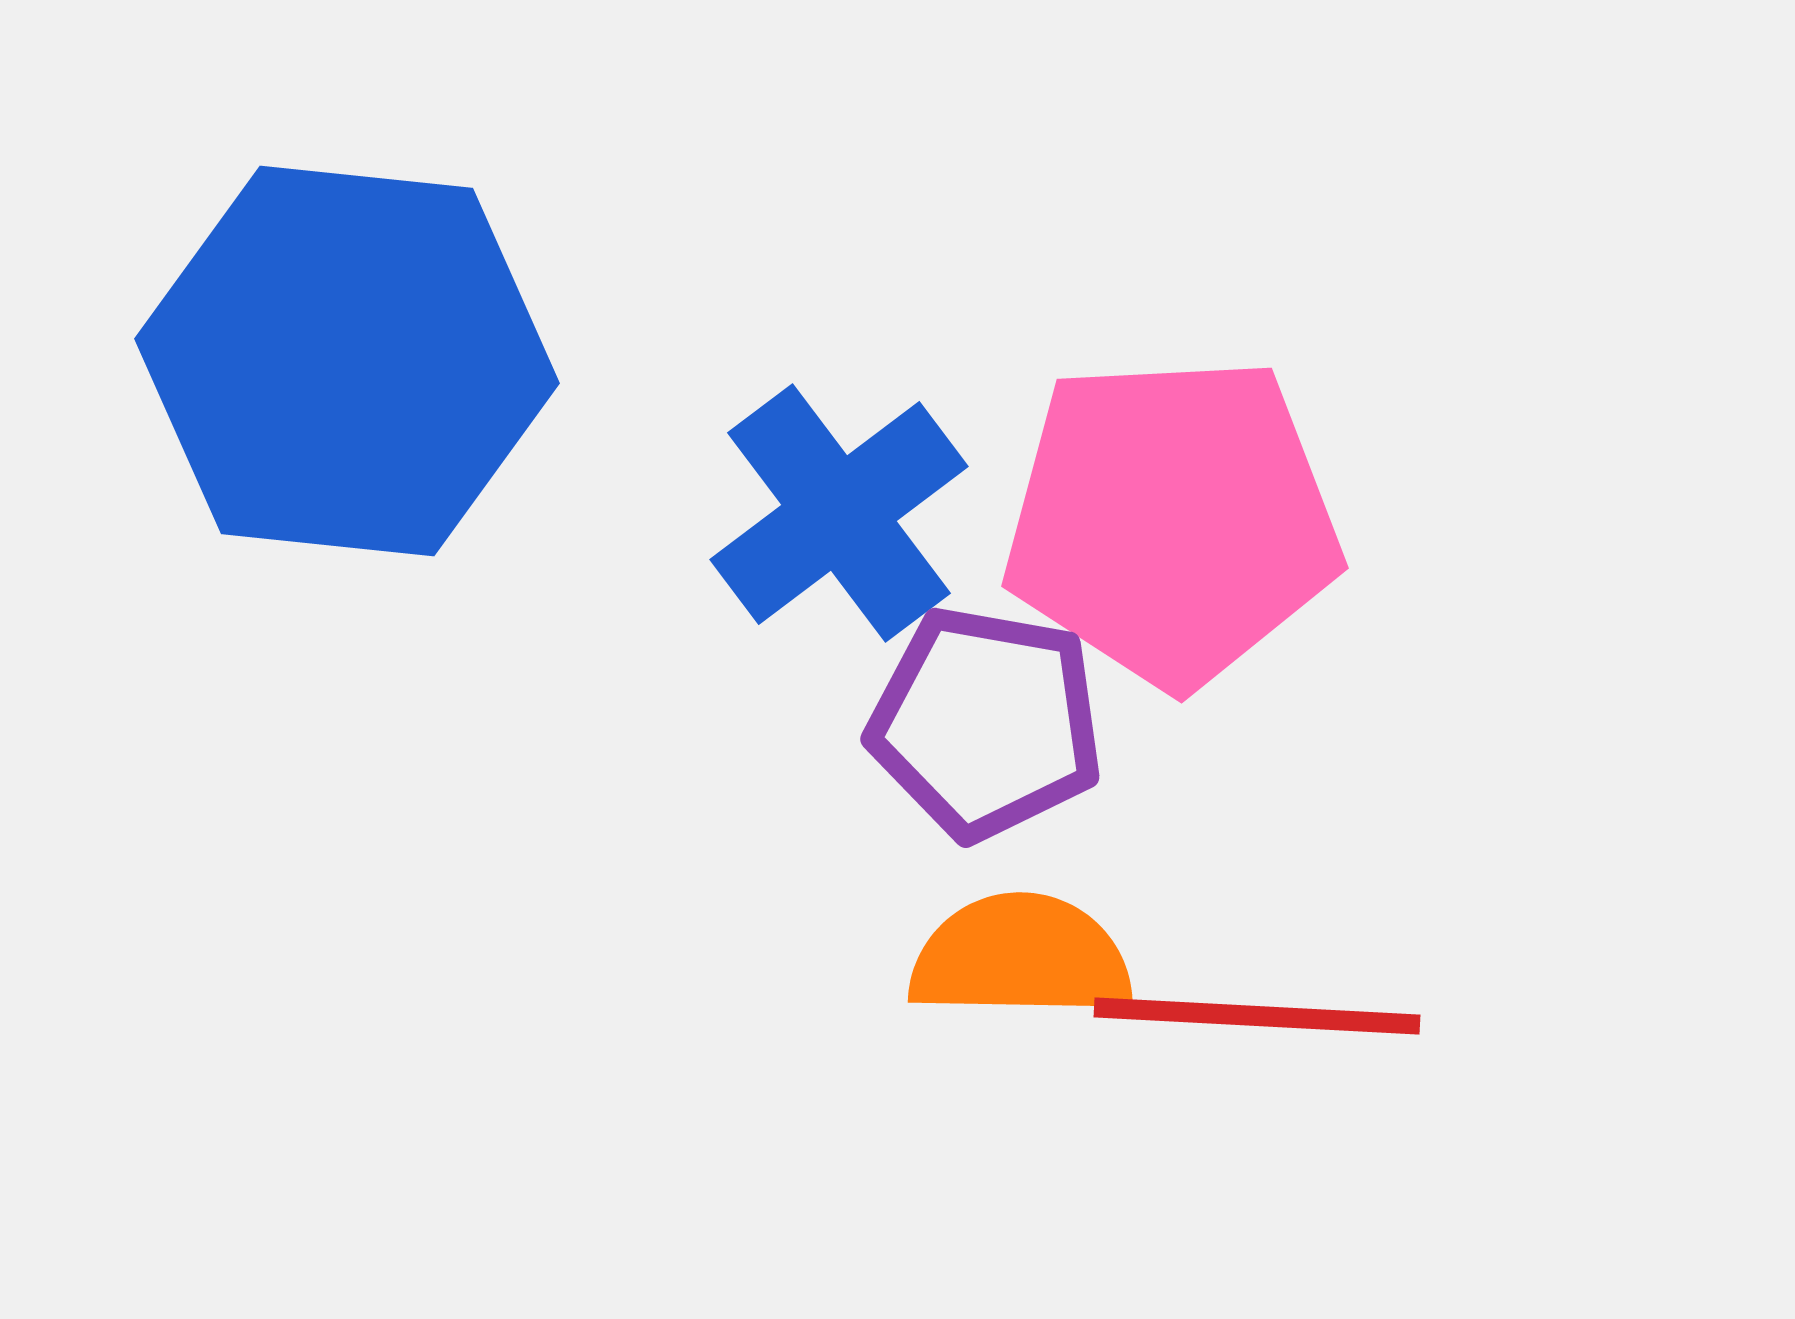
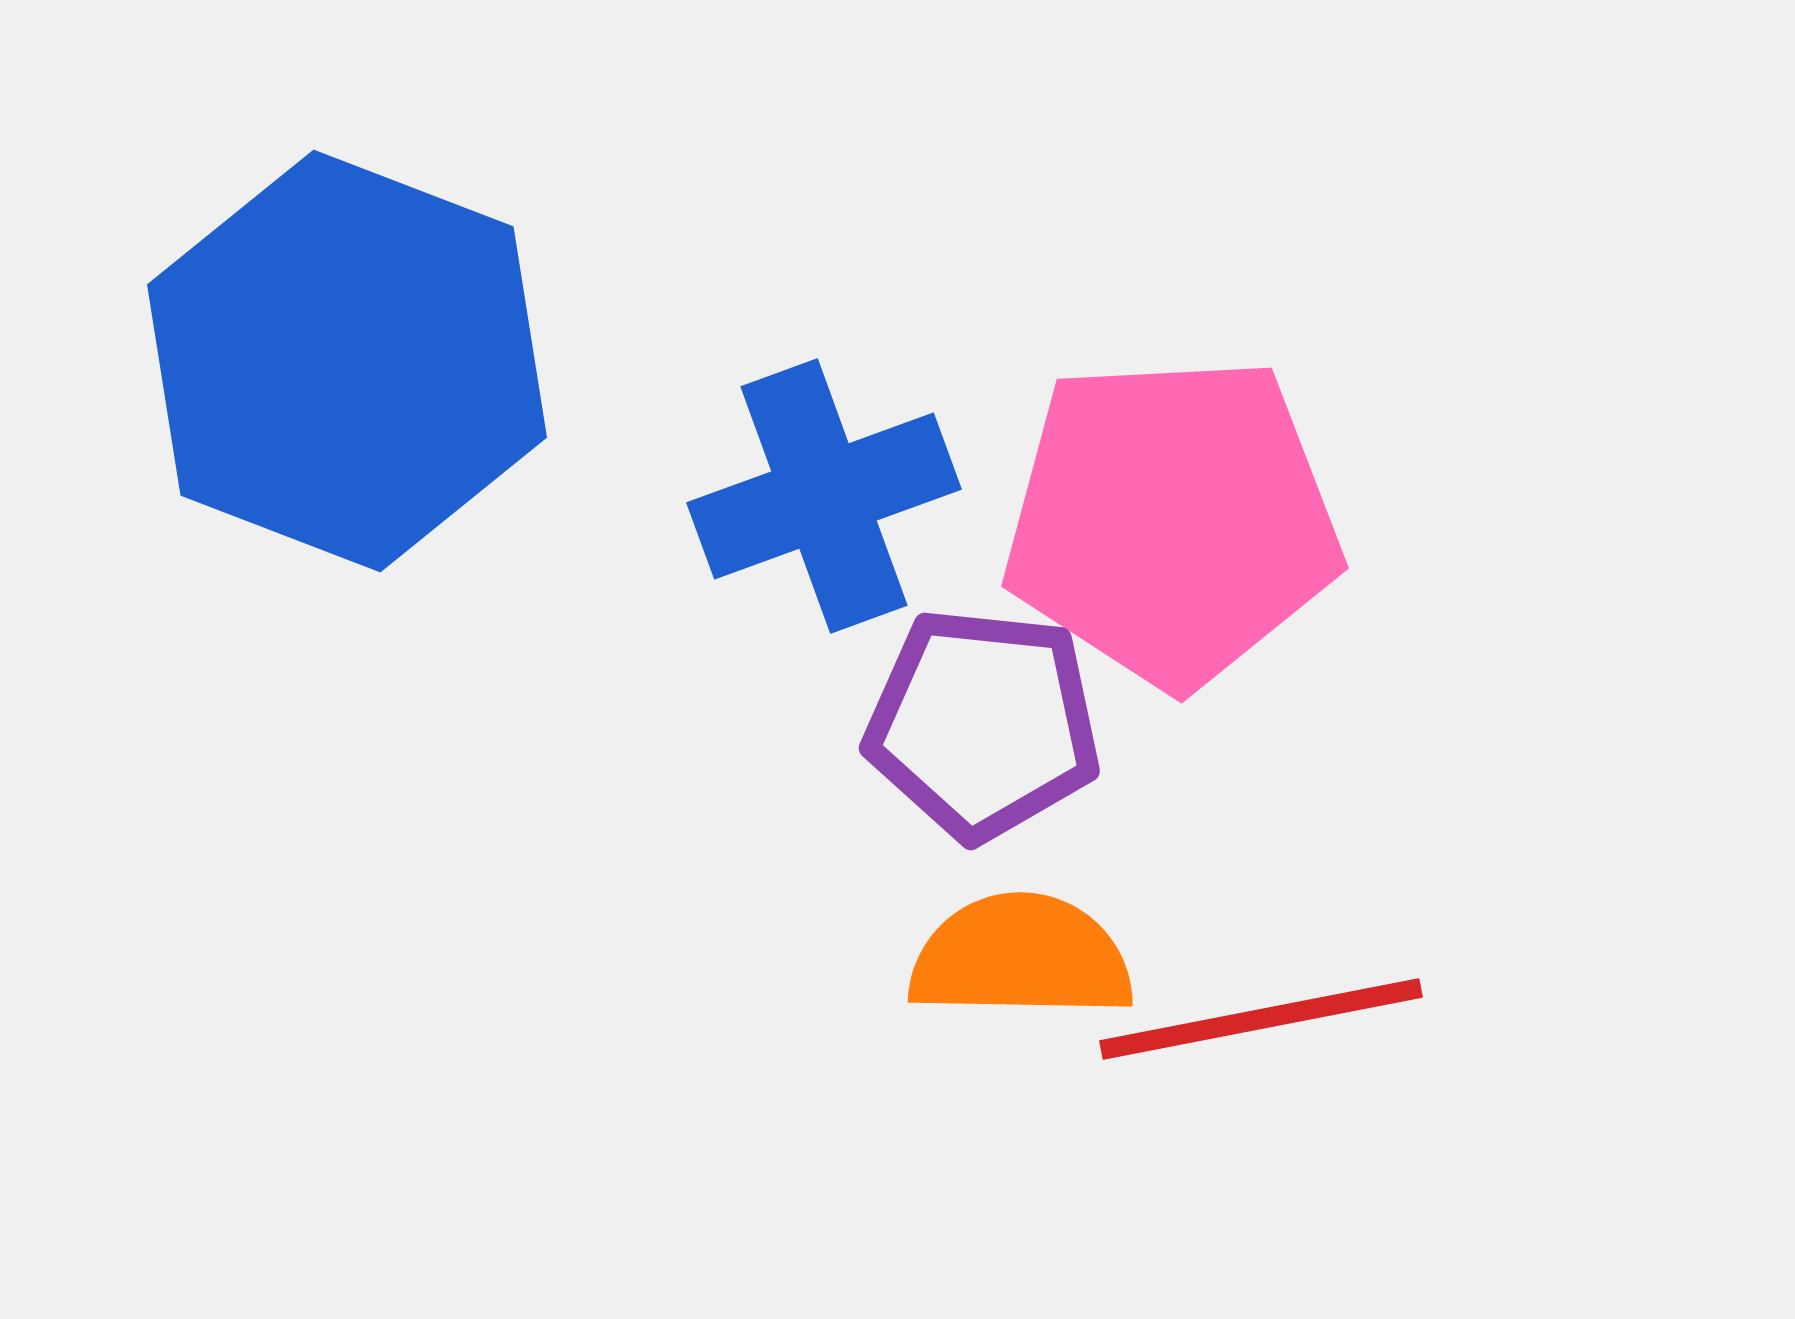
blue hexagon: rotated 15 degrees clockwise
blue cross: moved 15 px left, 17 px up; rotated 17 degrees clockwise
purple pentagon: moved 3 px left, 1 px down; rotated 4 degrees counterclockwise
red line: moved 4 px right, 3 px down; rotated 14 degrees counterclockwise
